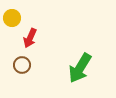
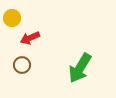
red arrow: rotated 42 degrees clockwise
